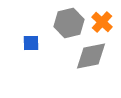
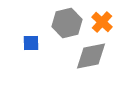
gray hexagon: moved 2 px left
